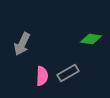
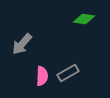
green diamond: moved 7 px left, 20 px up
gray arrow: rotated 15 degrees clockwise
